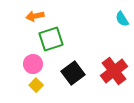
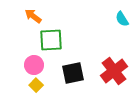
orange arrow: moved 2 px left; rotated 48 degrees clockwise
green square: moved 1 px down; rotated 15 degrees clockwise
pink circle: moved 1 px right, 1 px down
black square: rotated 25 degrees clockwise
